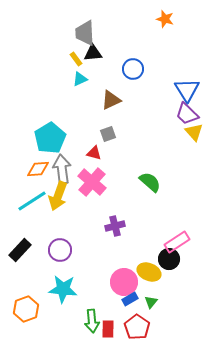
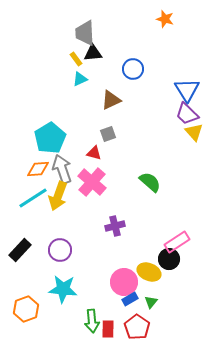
gray arrow: rotated 12 degrees counterclockwise
cyan line: moved 1 px right, 3 px up
